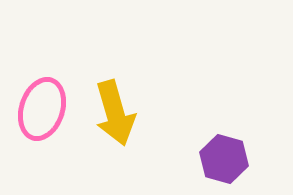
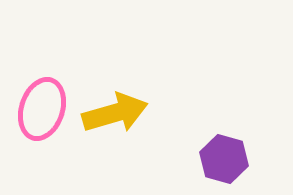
yellow arrow: rotated 90 degrees counterclockwise
